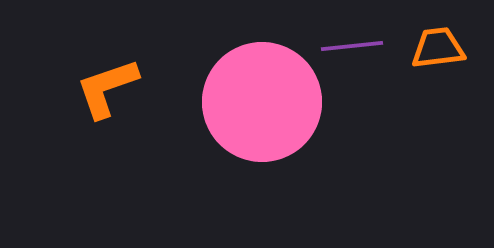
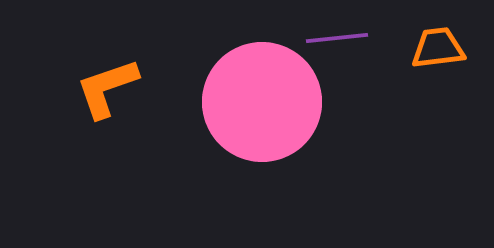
purple line: moved 15 px left, 8 px up
